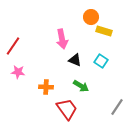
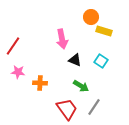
orange cross: moved 6 px left, 4 px up
gray line: moved 23 px left
